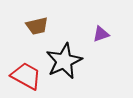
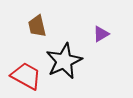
brown trapezoid: rotated 90 degrees clockwise
purple triangle: rotated 12 degrees counterclockwise
